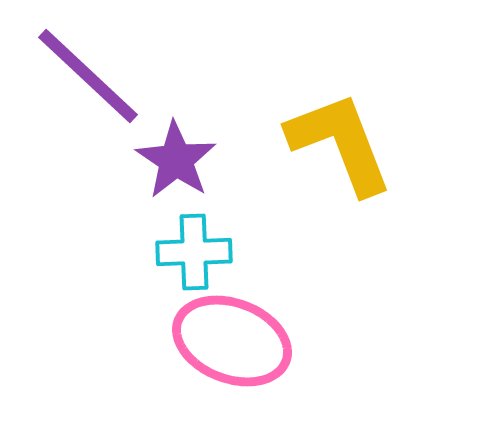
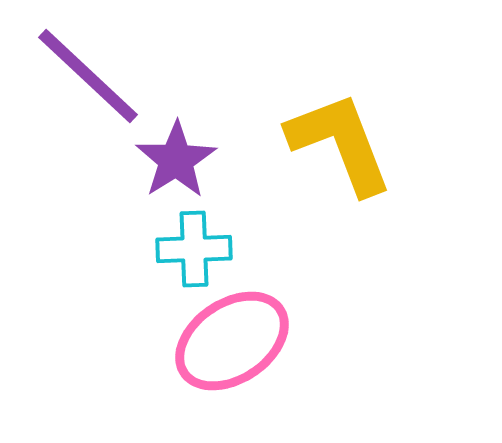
purple star: rotated 6 degrees clockwise
cyan cross: moved 3 px up
pink ellipse: rotated 55 degrees counterclockwise
